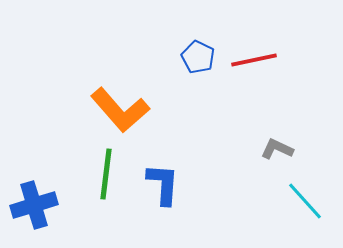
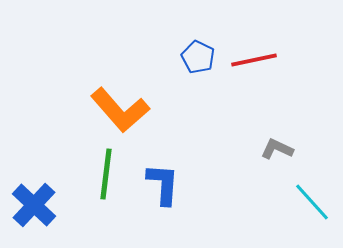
cyan line: moved 7 px right, 1 px down
blue cross: rotated 30 degrees counterclockwise
